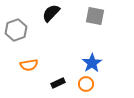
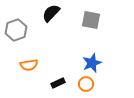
gray square: moved 4 px left, 4 px down
blue star: rotated 12 degrees clockwise
